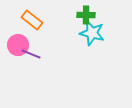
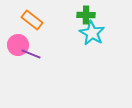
cyan star: rotated 15 degrees clockwise
